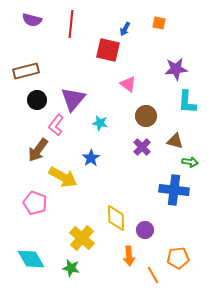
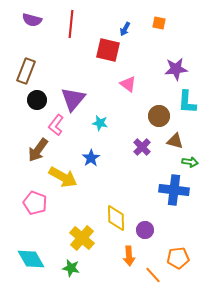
brown rectangle: rotated 55 degrees counterclockwise
brown circle: moved 13 px right
orange line: rotated 12 degrees counterclockwise
